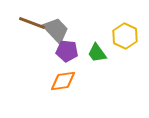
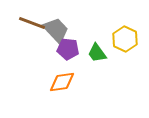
yellow hexagon: moved 3 px down
purple pentagon: moved 1 px right, 2 px up
orange diamond: moved 1 px left, 1 px down
